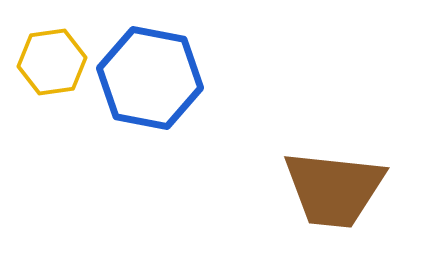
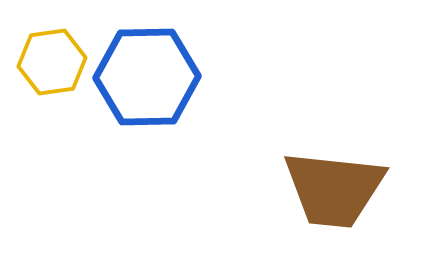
blue hexagon: moved 3 px left, 1 px up; rotated 12 degrees counterclockwise
